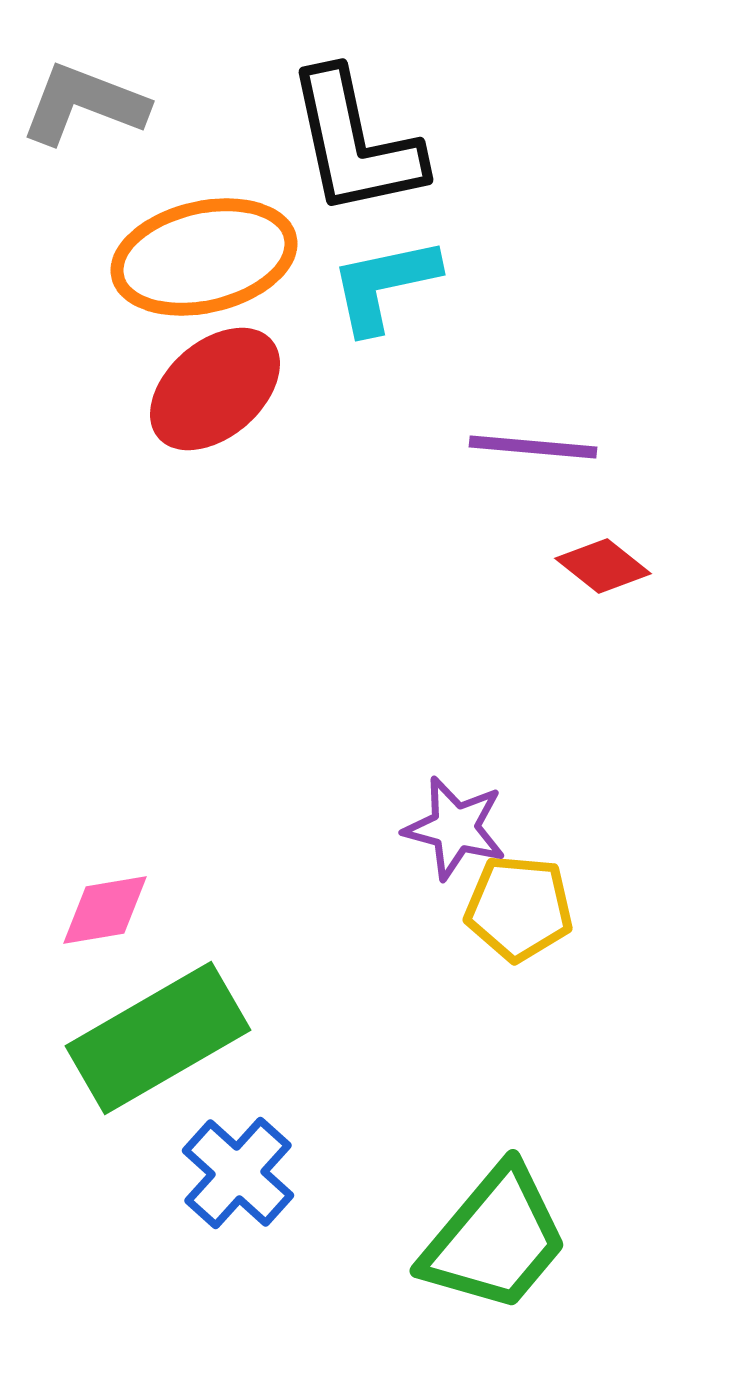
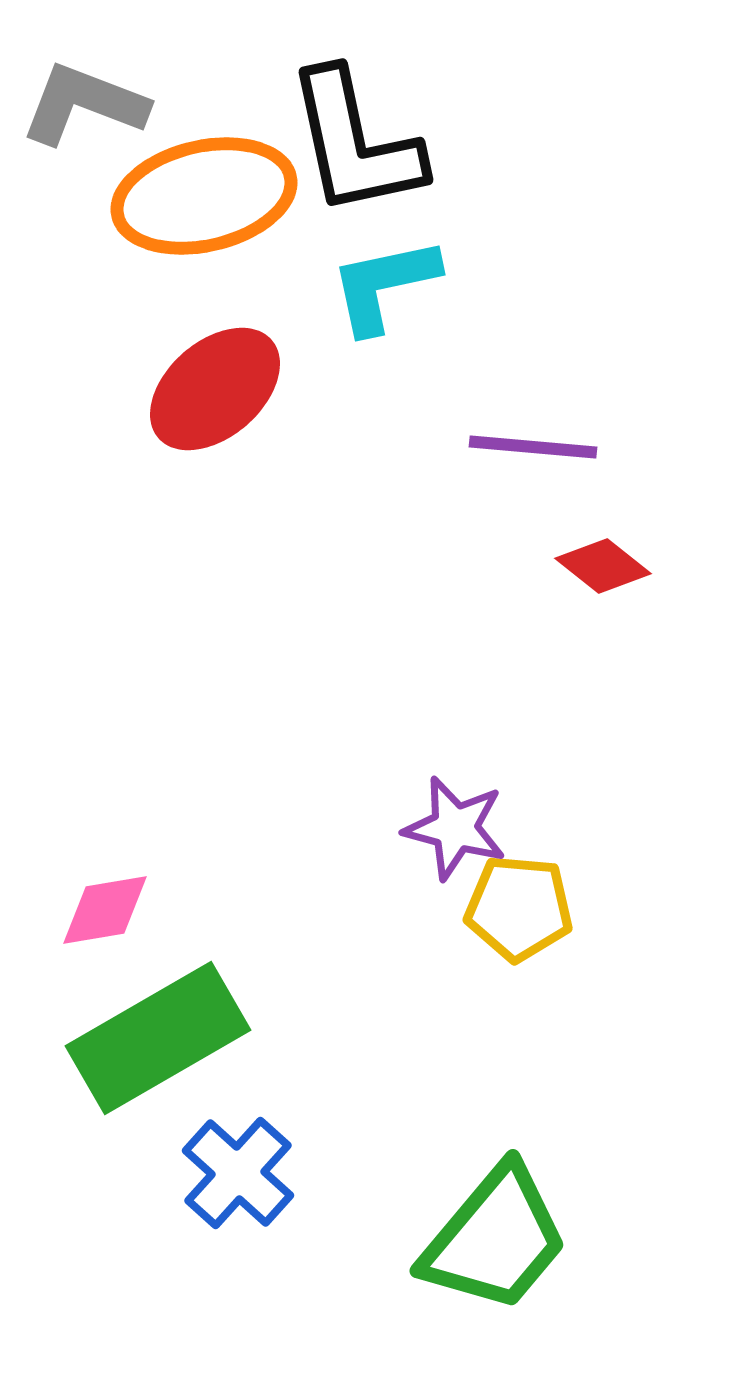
orange ellipse: moved 61 px up
